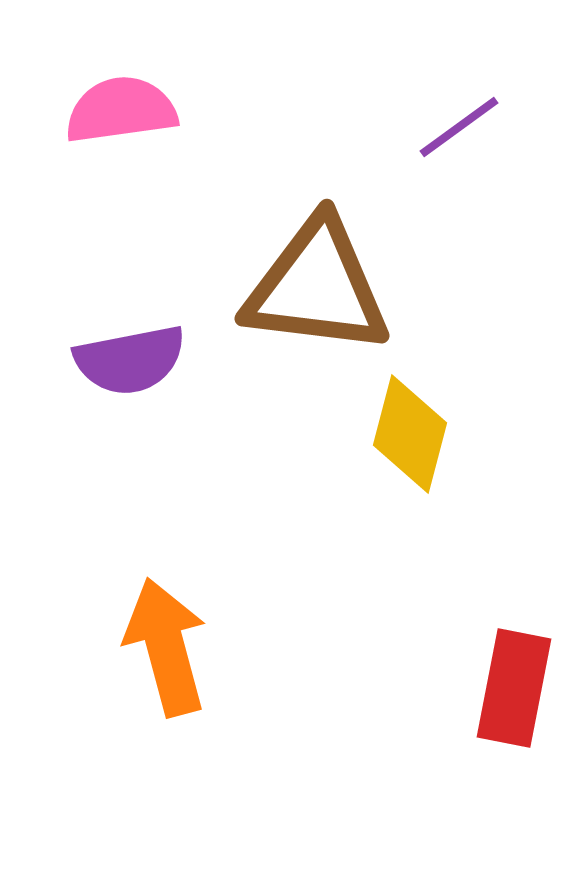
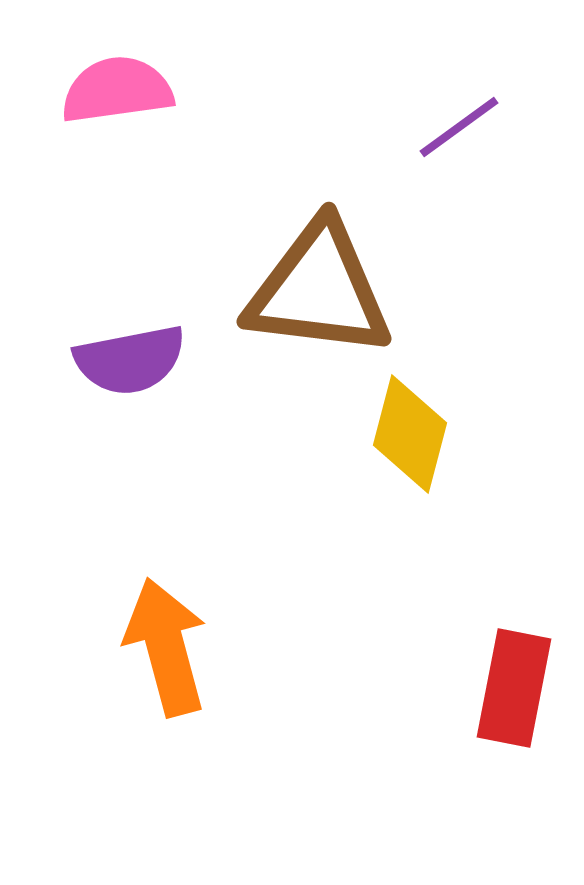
pink semicircle: moved 4 px left, 20 px up
brown triangle: moved 2 px right, 3 px down
